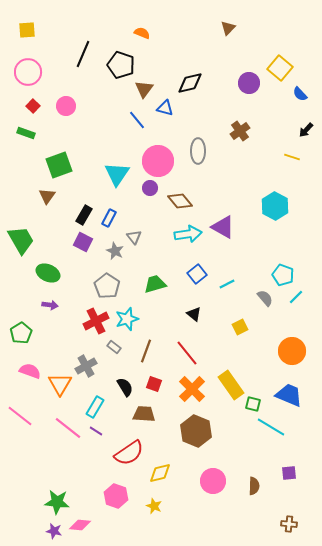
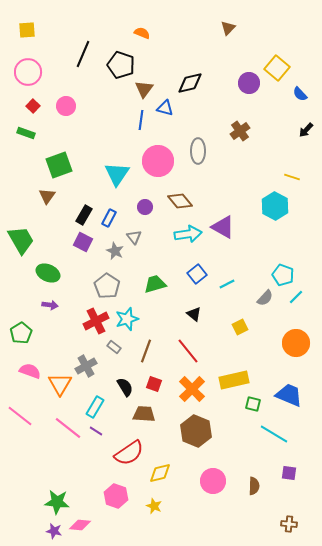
yellow square at (280, 68): moved 3 px left
blue line at (137, 120): moved 4 px right; rotated 48 degrees clockwise
yellow line at (292, 157): moved 20 px down
purple circle at (150, 188): moved 5 px left, 19 px down
gray semicircle at (265, 298): rotated 84 degrees clockwise
orange circle at (292, 351): moved 4 px right, 8 px up
red line at (187, 353): moved 1 px right, 2 px up
yellow rectangle at (231, 385): moved 3 px right, 5 px up; rotated 68 degrees counterclockwise
cyan line at (271, 427): moved 3 px right, 7 px down
purple square at (289, 473): rotated 14 degrees clockwise
